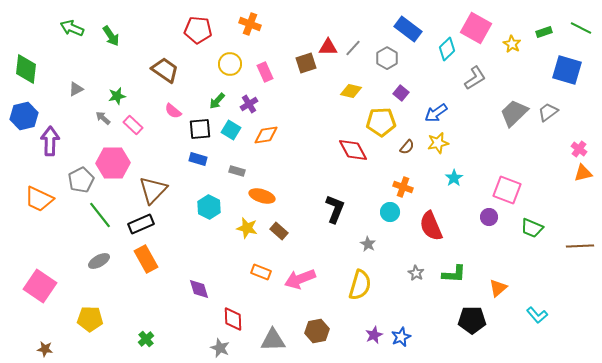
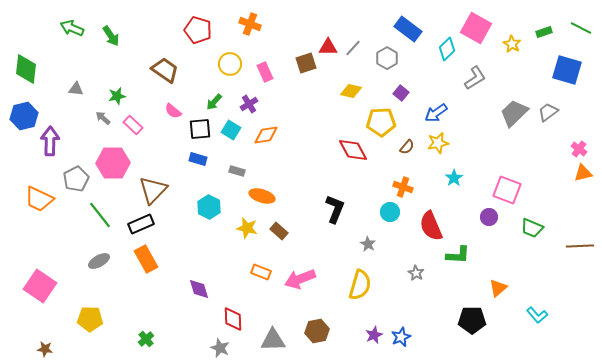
red pentagon at (198, 30): rotated 12 degrees clockwise
gray triangle at (76, 89): rotated 35 degrees clockwise
green arrow at (217, 101): moved 3 px left, 1 px down
gray pentagon at (81, 180): moved 5 px left, 1 px up
green L-shape at (454, 274): moved 4 px right, 19 px up
